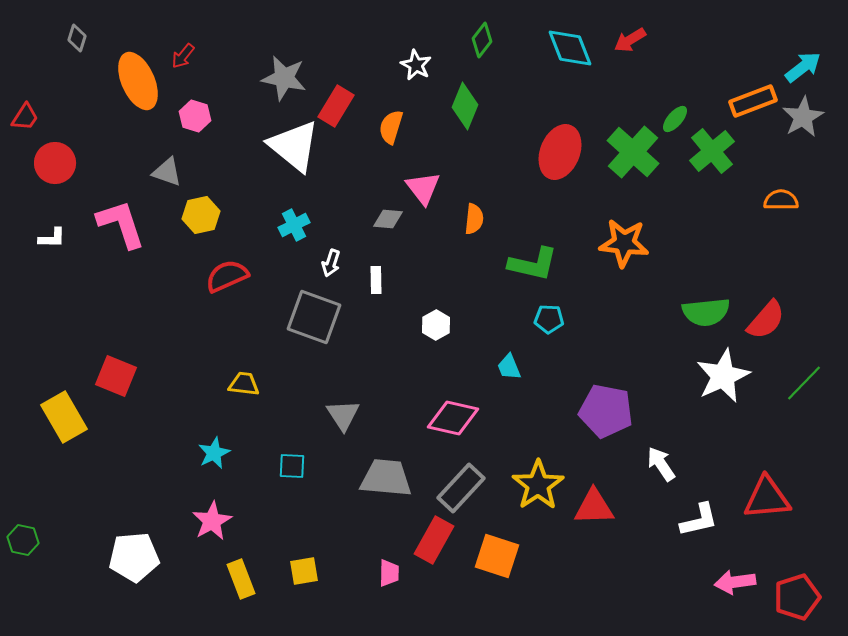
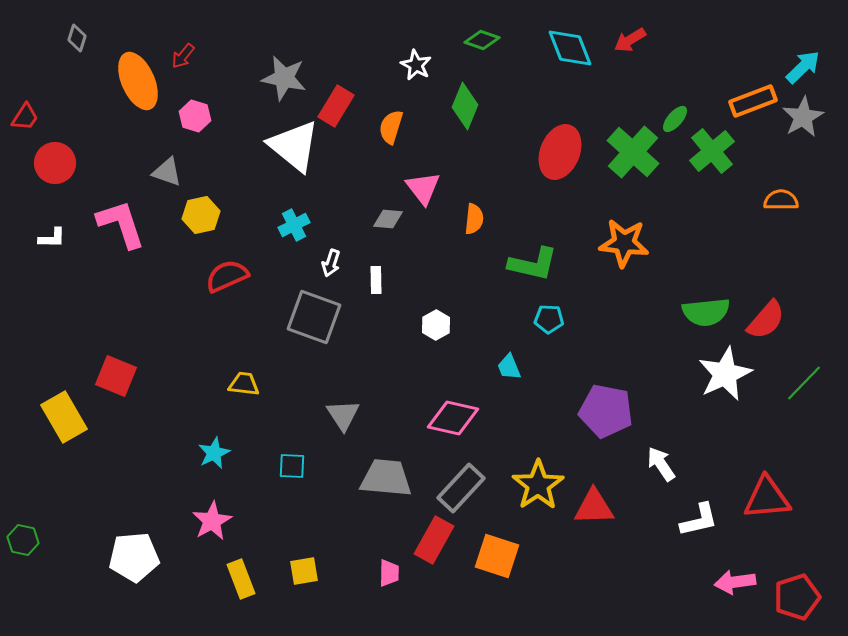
green diamond at (482, 40): rotated 72 degrees clockwise
cyan arrow at (803, 67): rotated 6 degrees counterclockwise
white star at (723, 376): moved 2 px right, 2 px up
